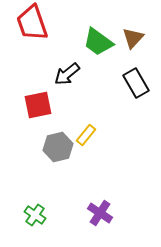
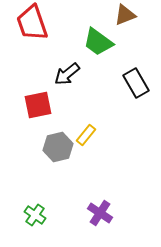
brown triangle: moved 8 px left, 23 px up; rotated 25 degrees clockwise
